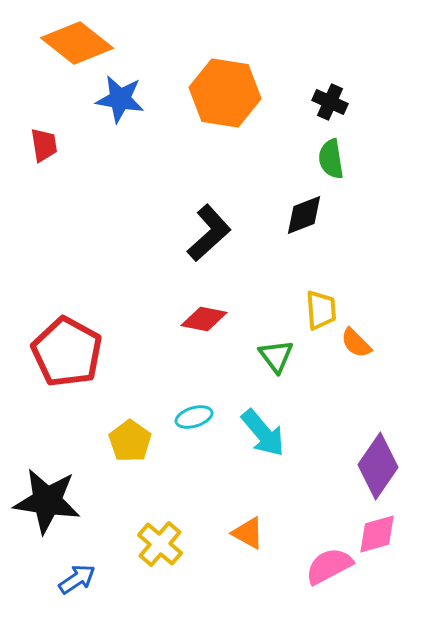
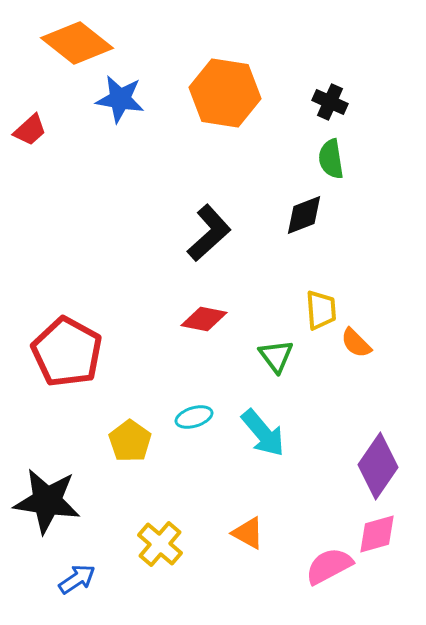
red trapezoid: moved 14 px left, 15 px up; rotated 57 degrees clockwise
